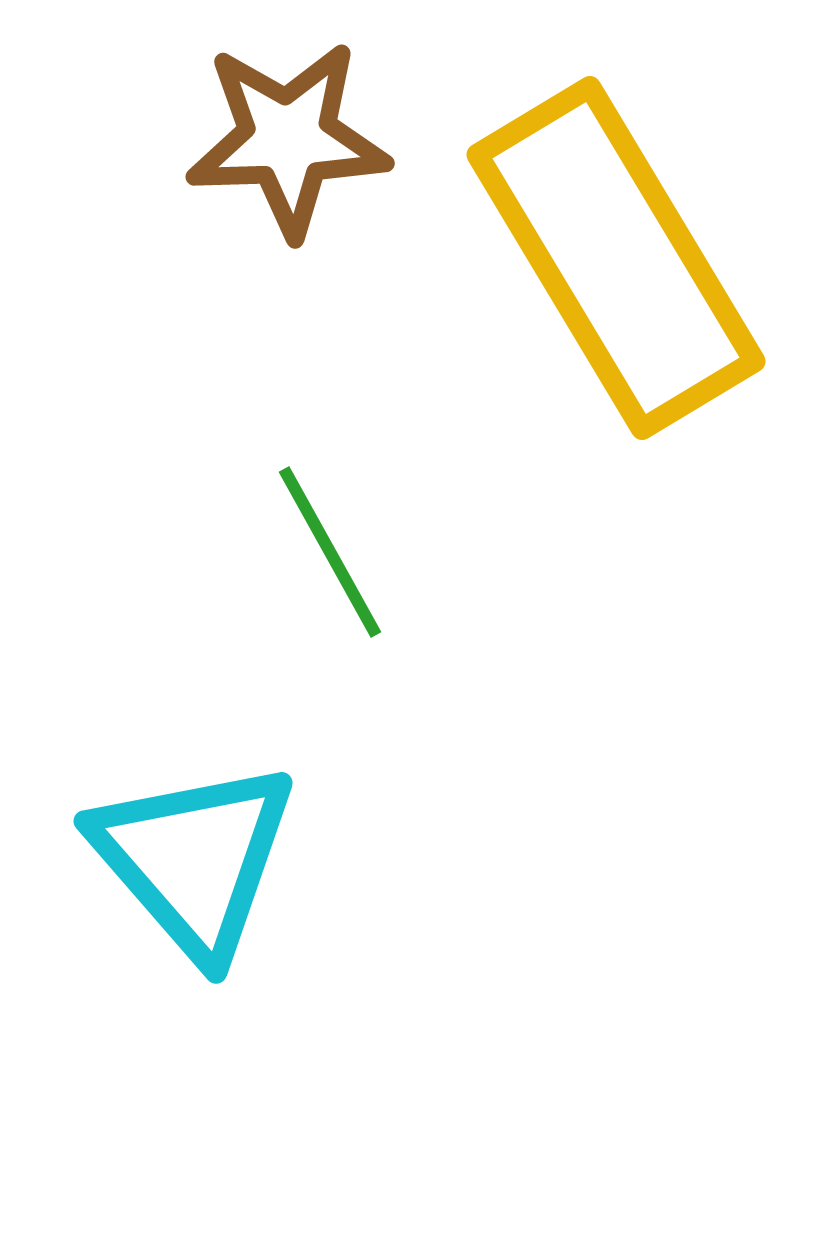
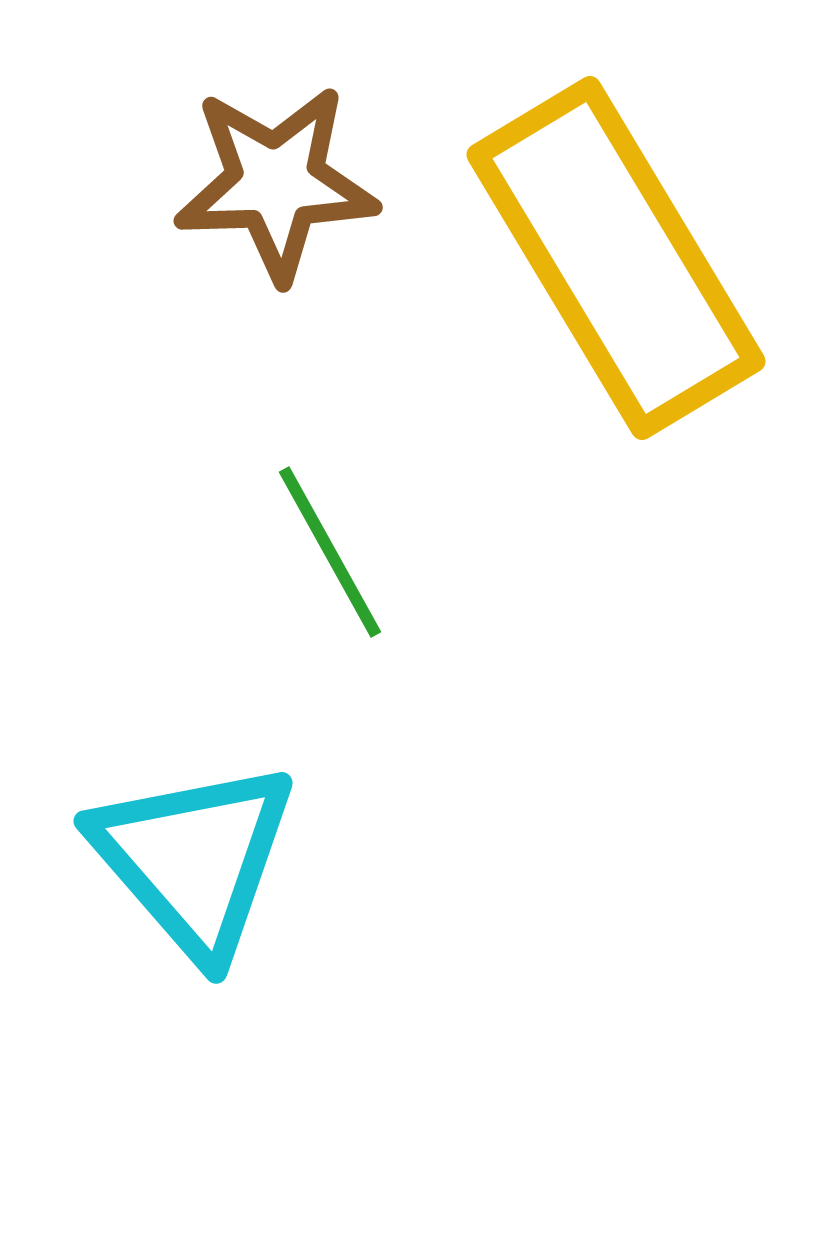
brown star: moved 12 px left, 44 px down
